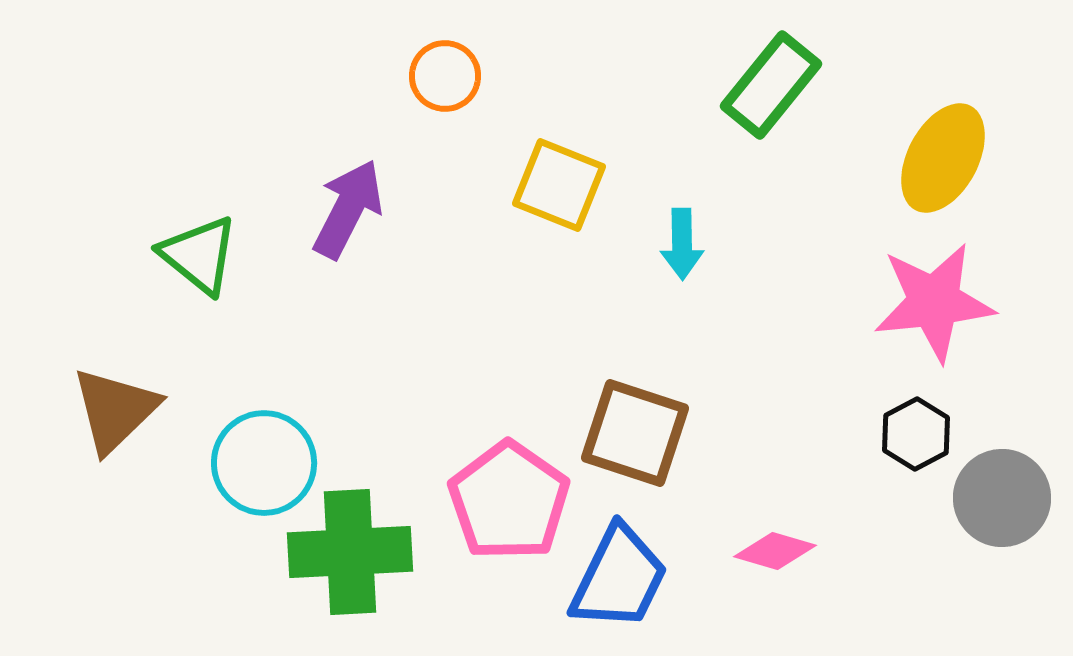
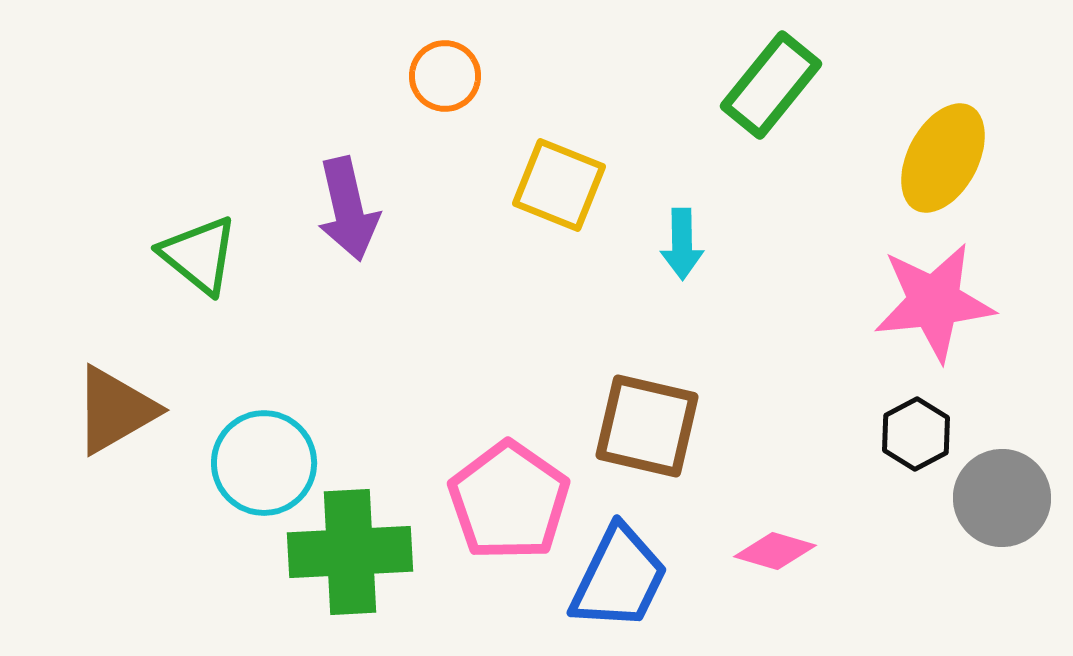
purple arrow: rotated 140 degrees clockwise
brown triangle: rotated 14 degrees clockwise
brown square: moved 12 px right, 7 px up; rotated 5 degrees counterclockwise
